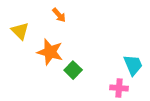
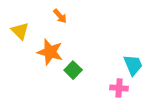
orange arrow: moved 1 px right, 1 px down
